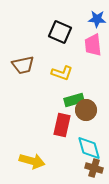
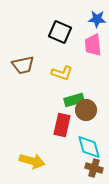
cyan diamond: moved 1 px up
